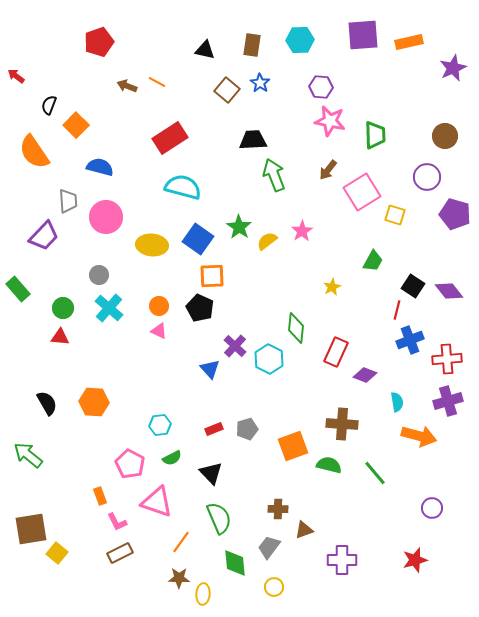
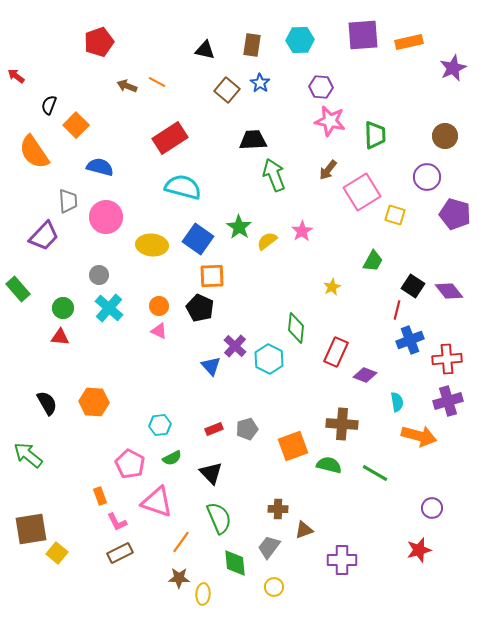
blue triangle at (210, 369): moved 1 px right, 3 px up
green line at (375, 473): rotated 20 degrees counterclockwise
red star at (415, 560): moved 4 px right, 10 px up
